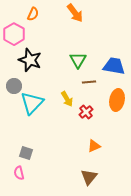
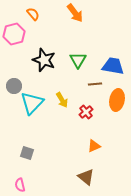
orange semicircle: rotated 64 degrees counterclockwise
pink hexagon: rotated 15 degrees clockwise
black star: moved 14 px right
blue trapezoid: moved 1 px left
brown line: moved 6 px right, 2 px down
yellow arrow: moved 5 px left, 1 px down
gray square: moved 1 px right
pink semicircle: moved 1 px right, 12 px down
brown triangle: moved 3 px left; rotated 30 degrees counterclockwise
